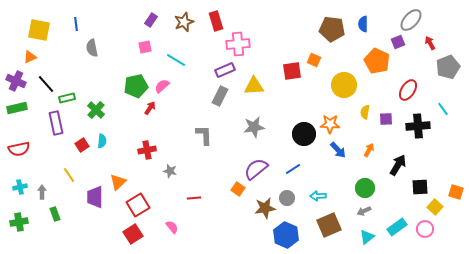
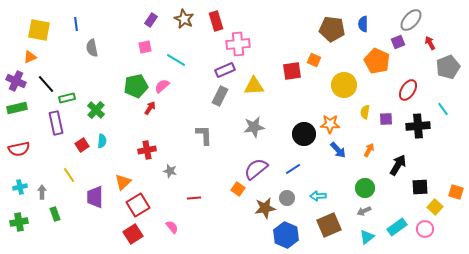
brown star at (184, 22): moved 3 px up; rotated 24 degrees counterclockwise
orange triangle at (118, 182): moved 5 px right
